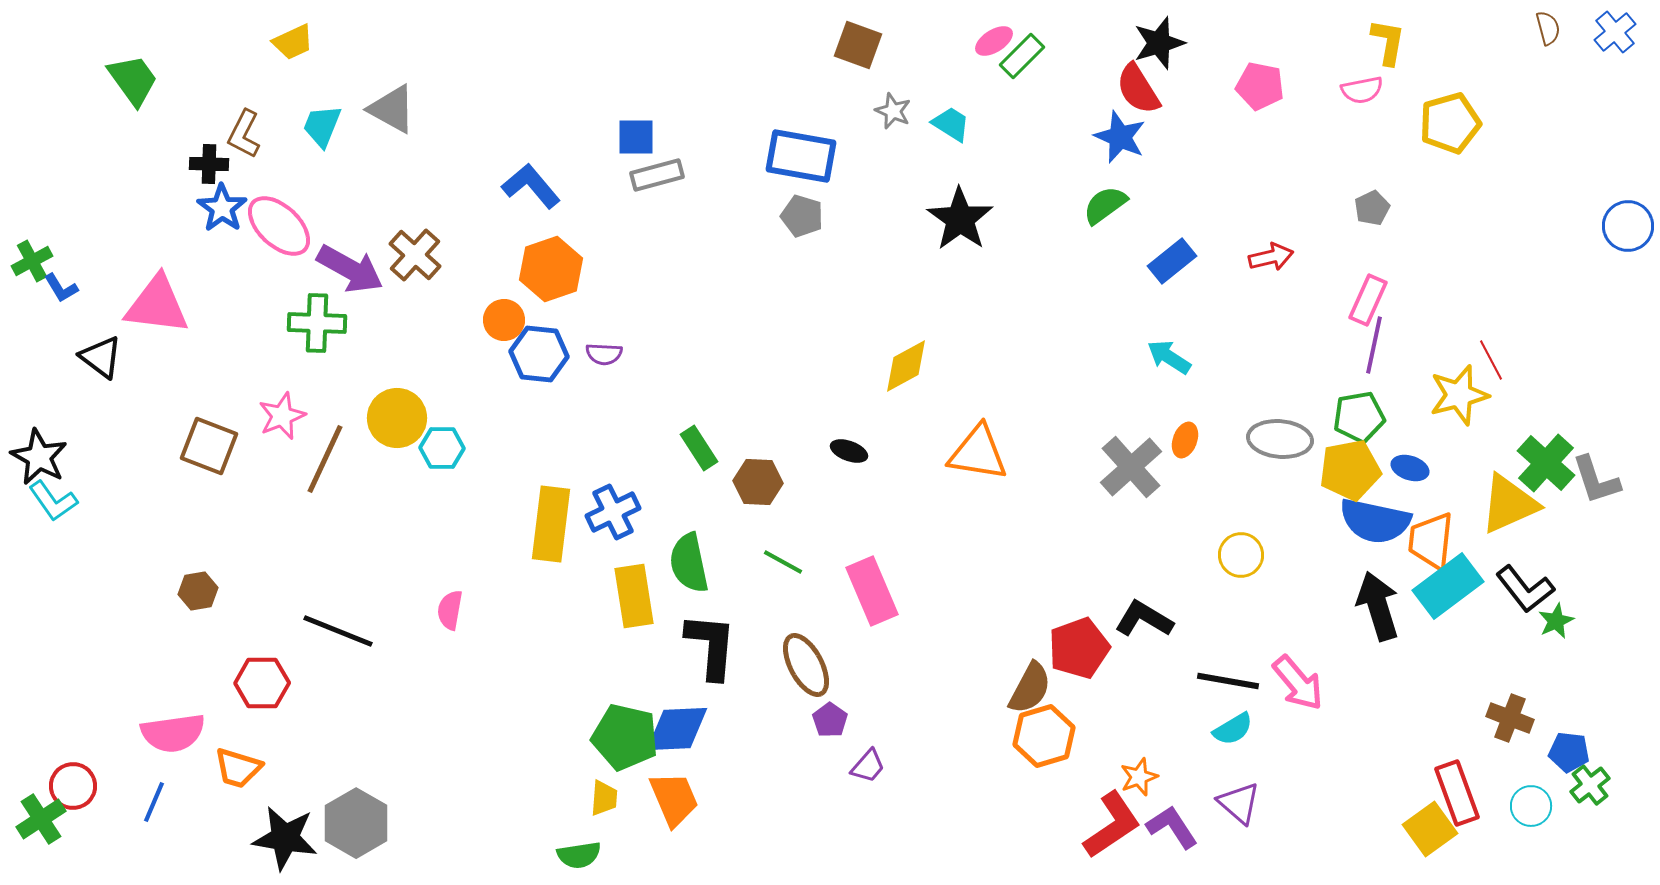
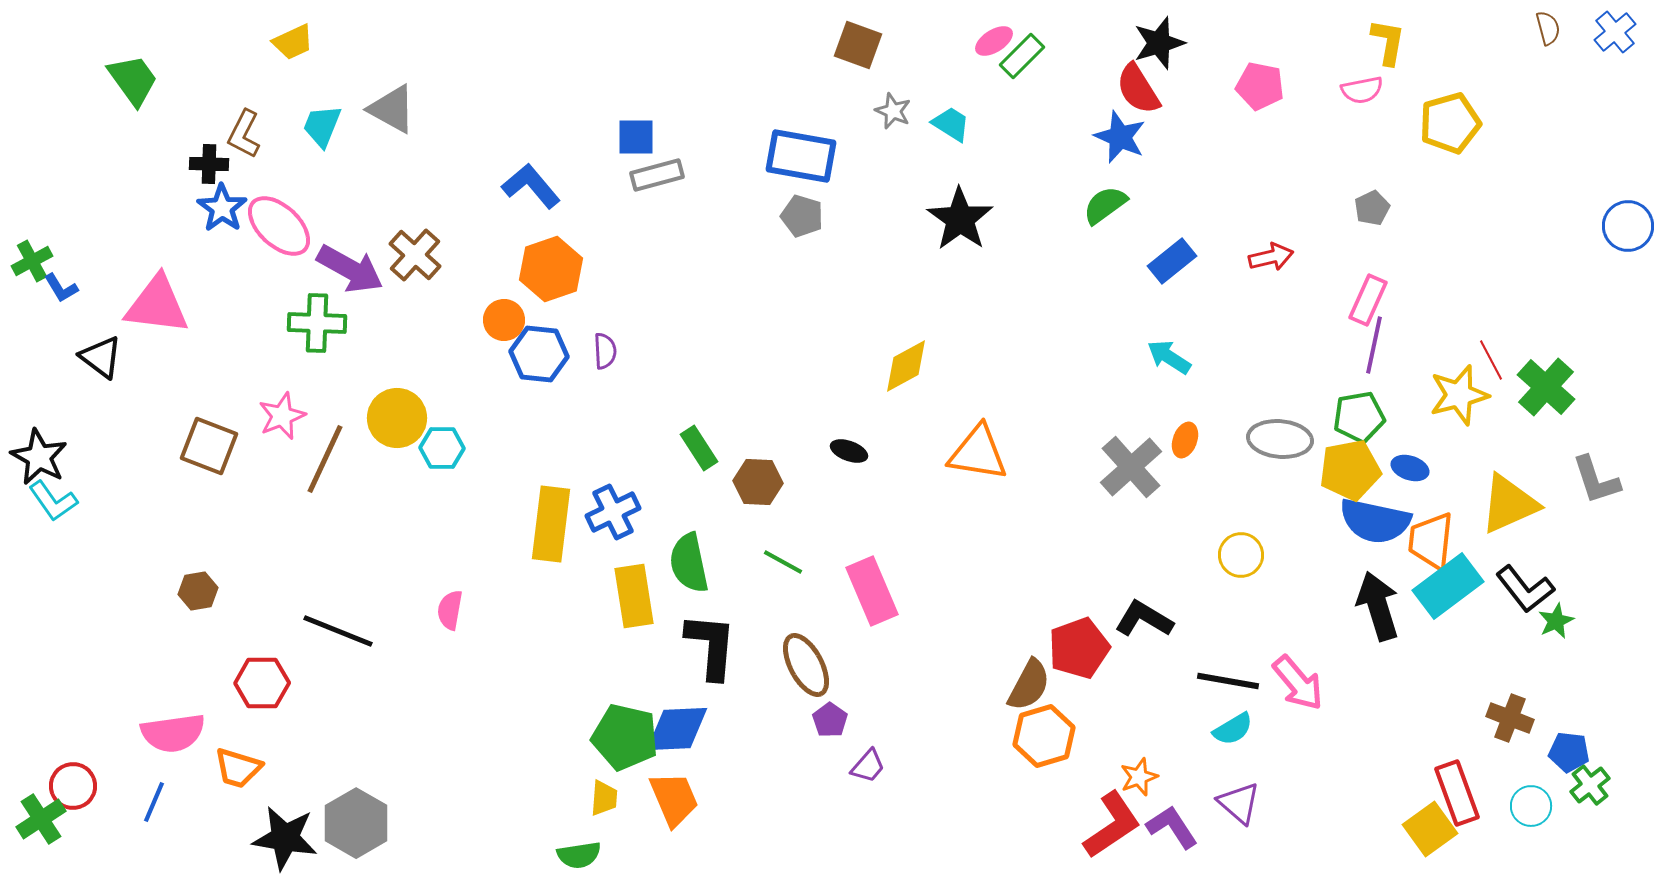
purple semicircle at (604, 354): moved 1 px right, 3 px up; rotated 96 degrees counterclockwise
green cross at (1546, 463): moved 76 px up
brown semicircle at (1030, 688): moved 1 px left, 3 px up
